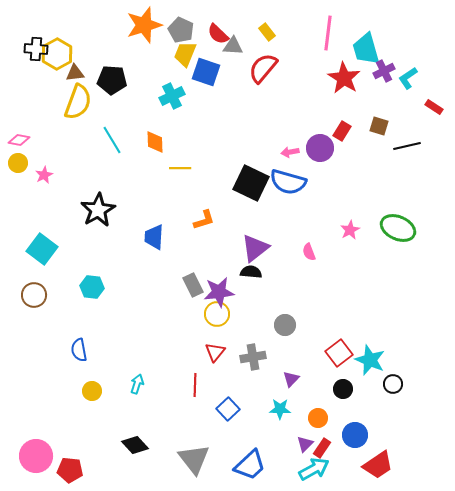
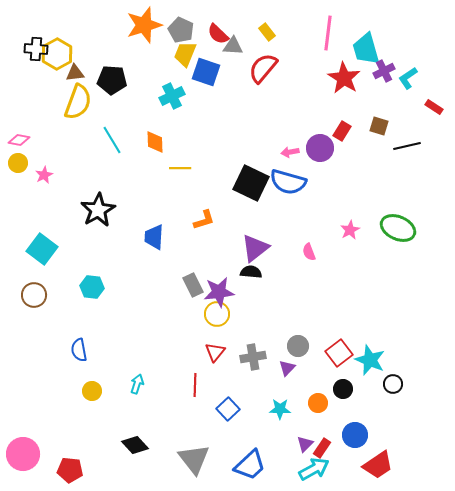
gray circle at (285, 325): moved 13 px right, 21 px down
purple triangle at (291, 379): moved 4 px left, 11 px up
orange circle at (318, 418): moved 15 px up
pink circle at (36, 456): moved 13 px left, 2 px up
